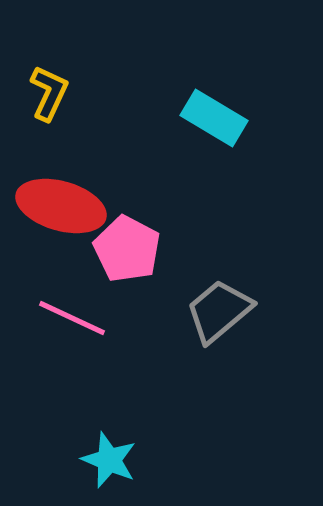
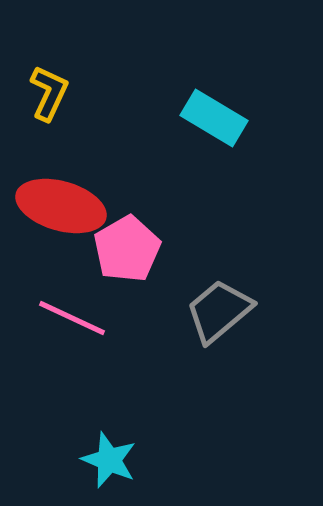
pink pentagon: rotated 14 degrees clockwise
